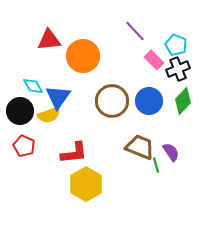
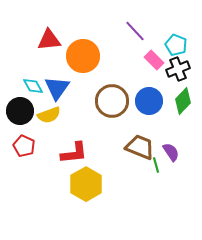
blue triangle: moved 1 px left, 9 px up
